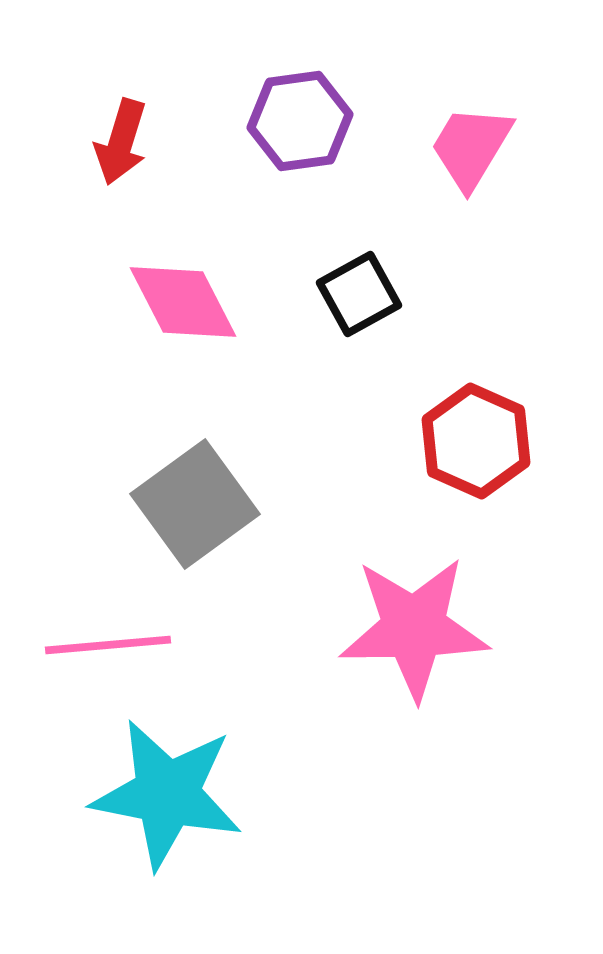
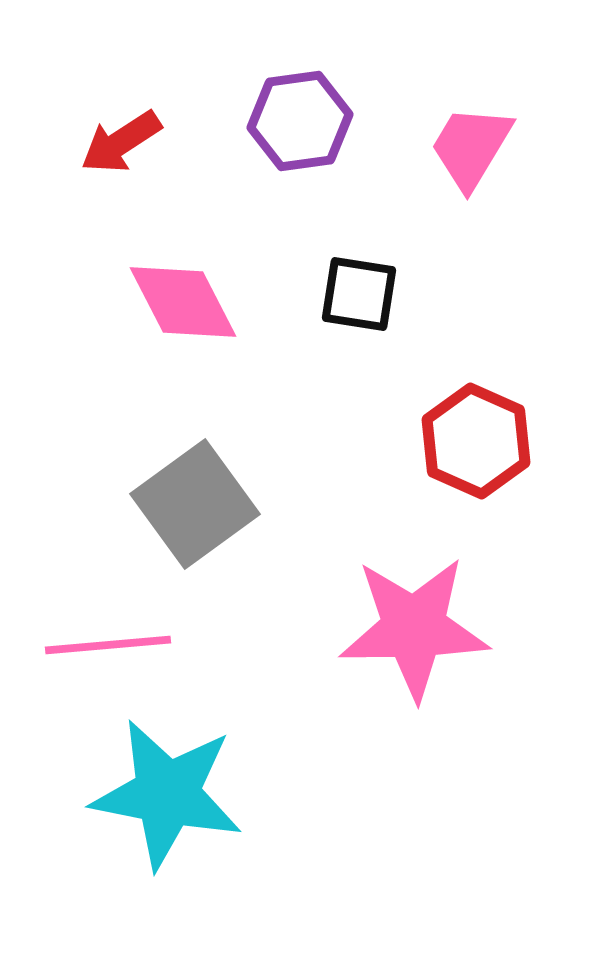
red arrow: rotated 40 degrees clockwise
black square: rotated 38 degrees clockwise
